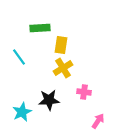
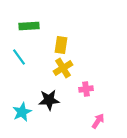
green rectangle: moved 11 px left, 2 px up
pink cross: moved 2 px right, 3 px up; rotated 16 degrees counterclockwise
